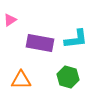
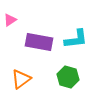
purple rectangle: moved 1 px left, 1 px up
orange triangle: moved 1 px up; rotated 35 degrees counterclockwise
